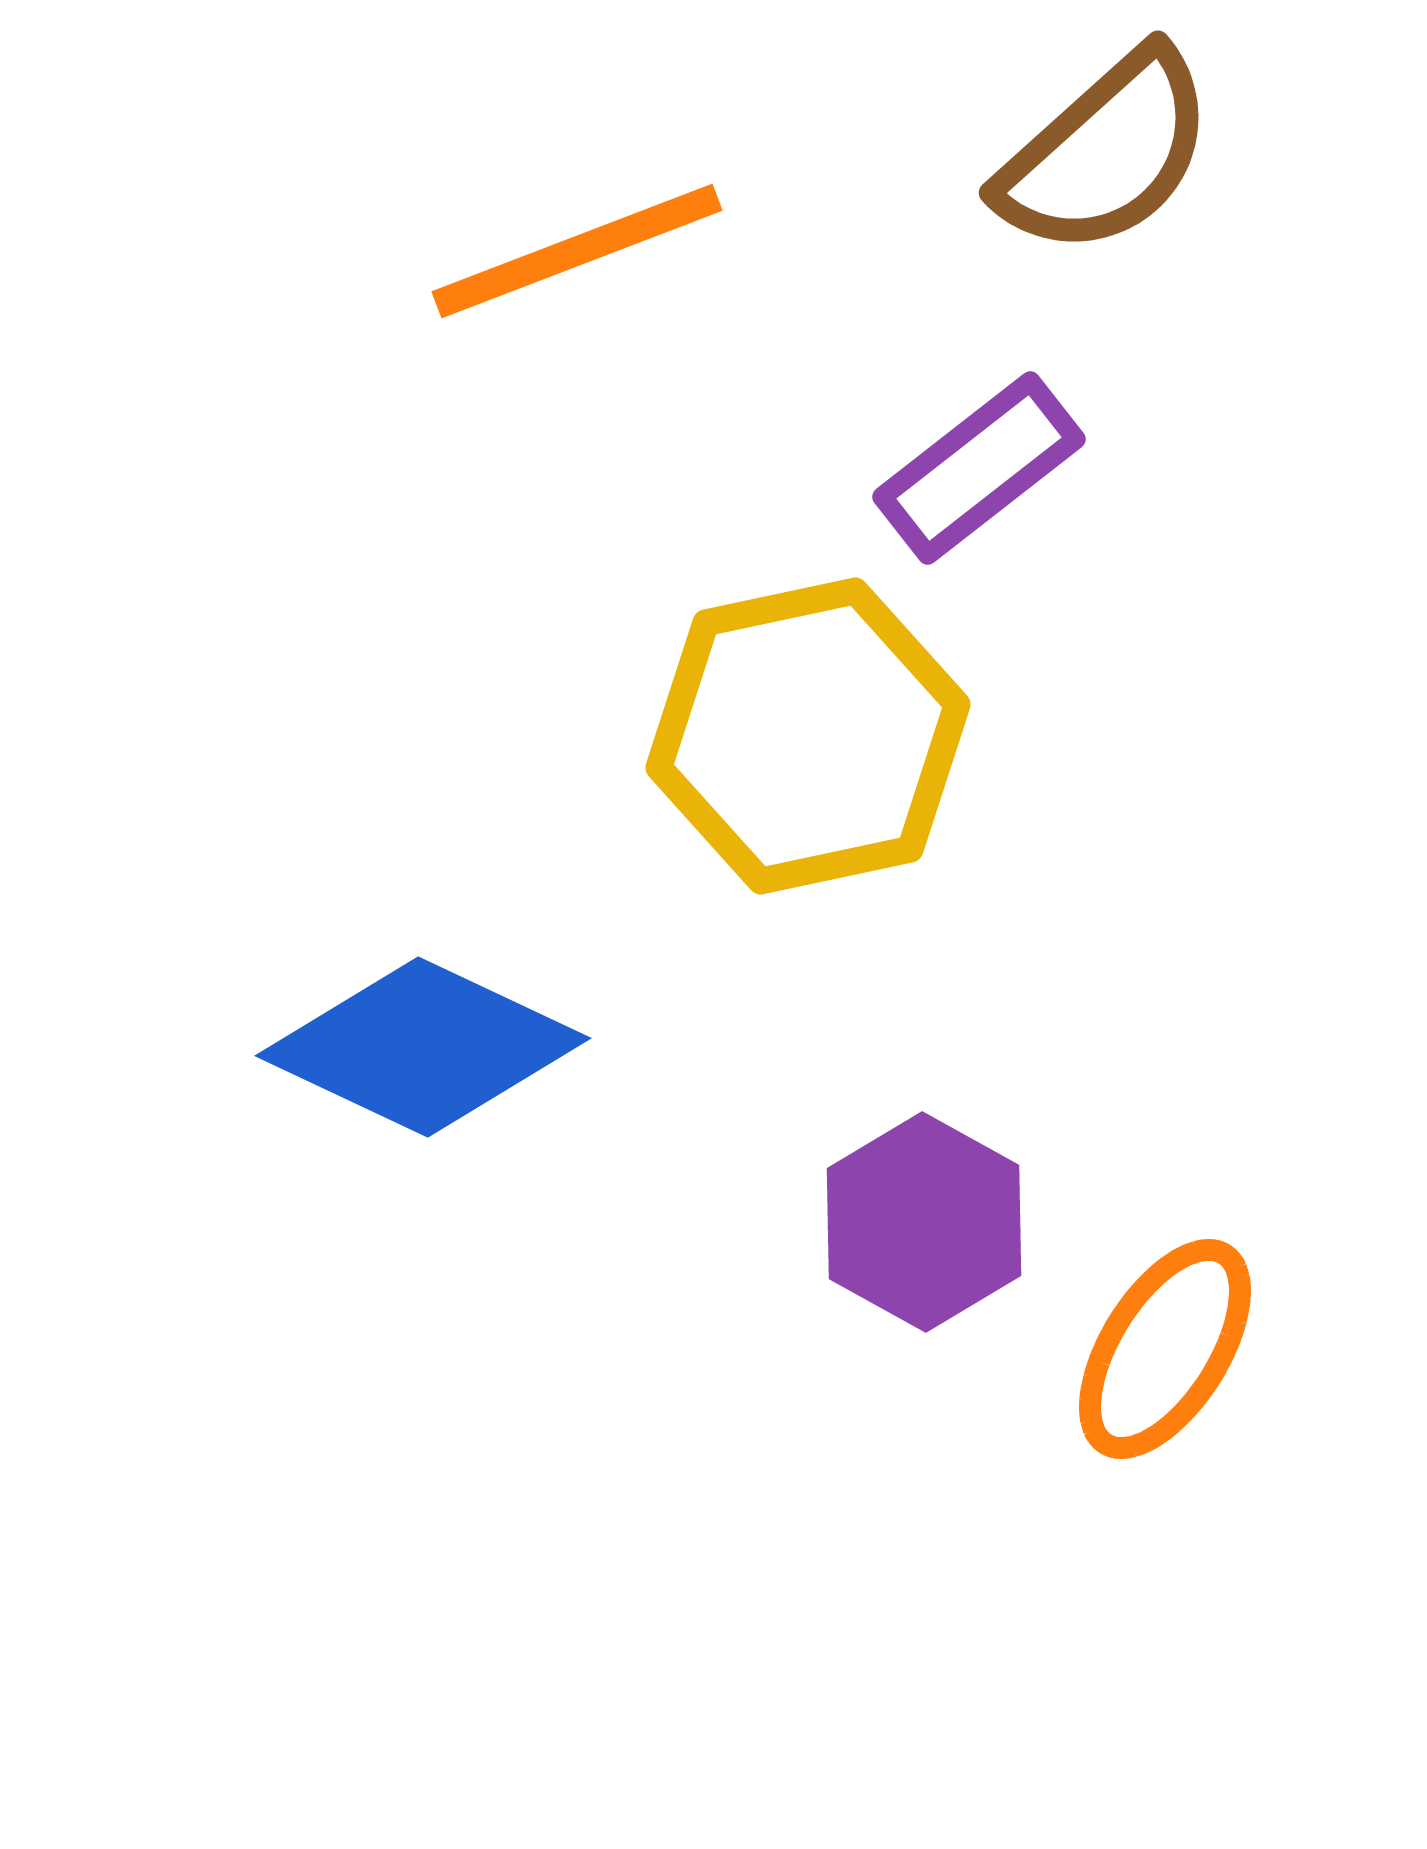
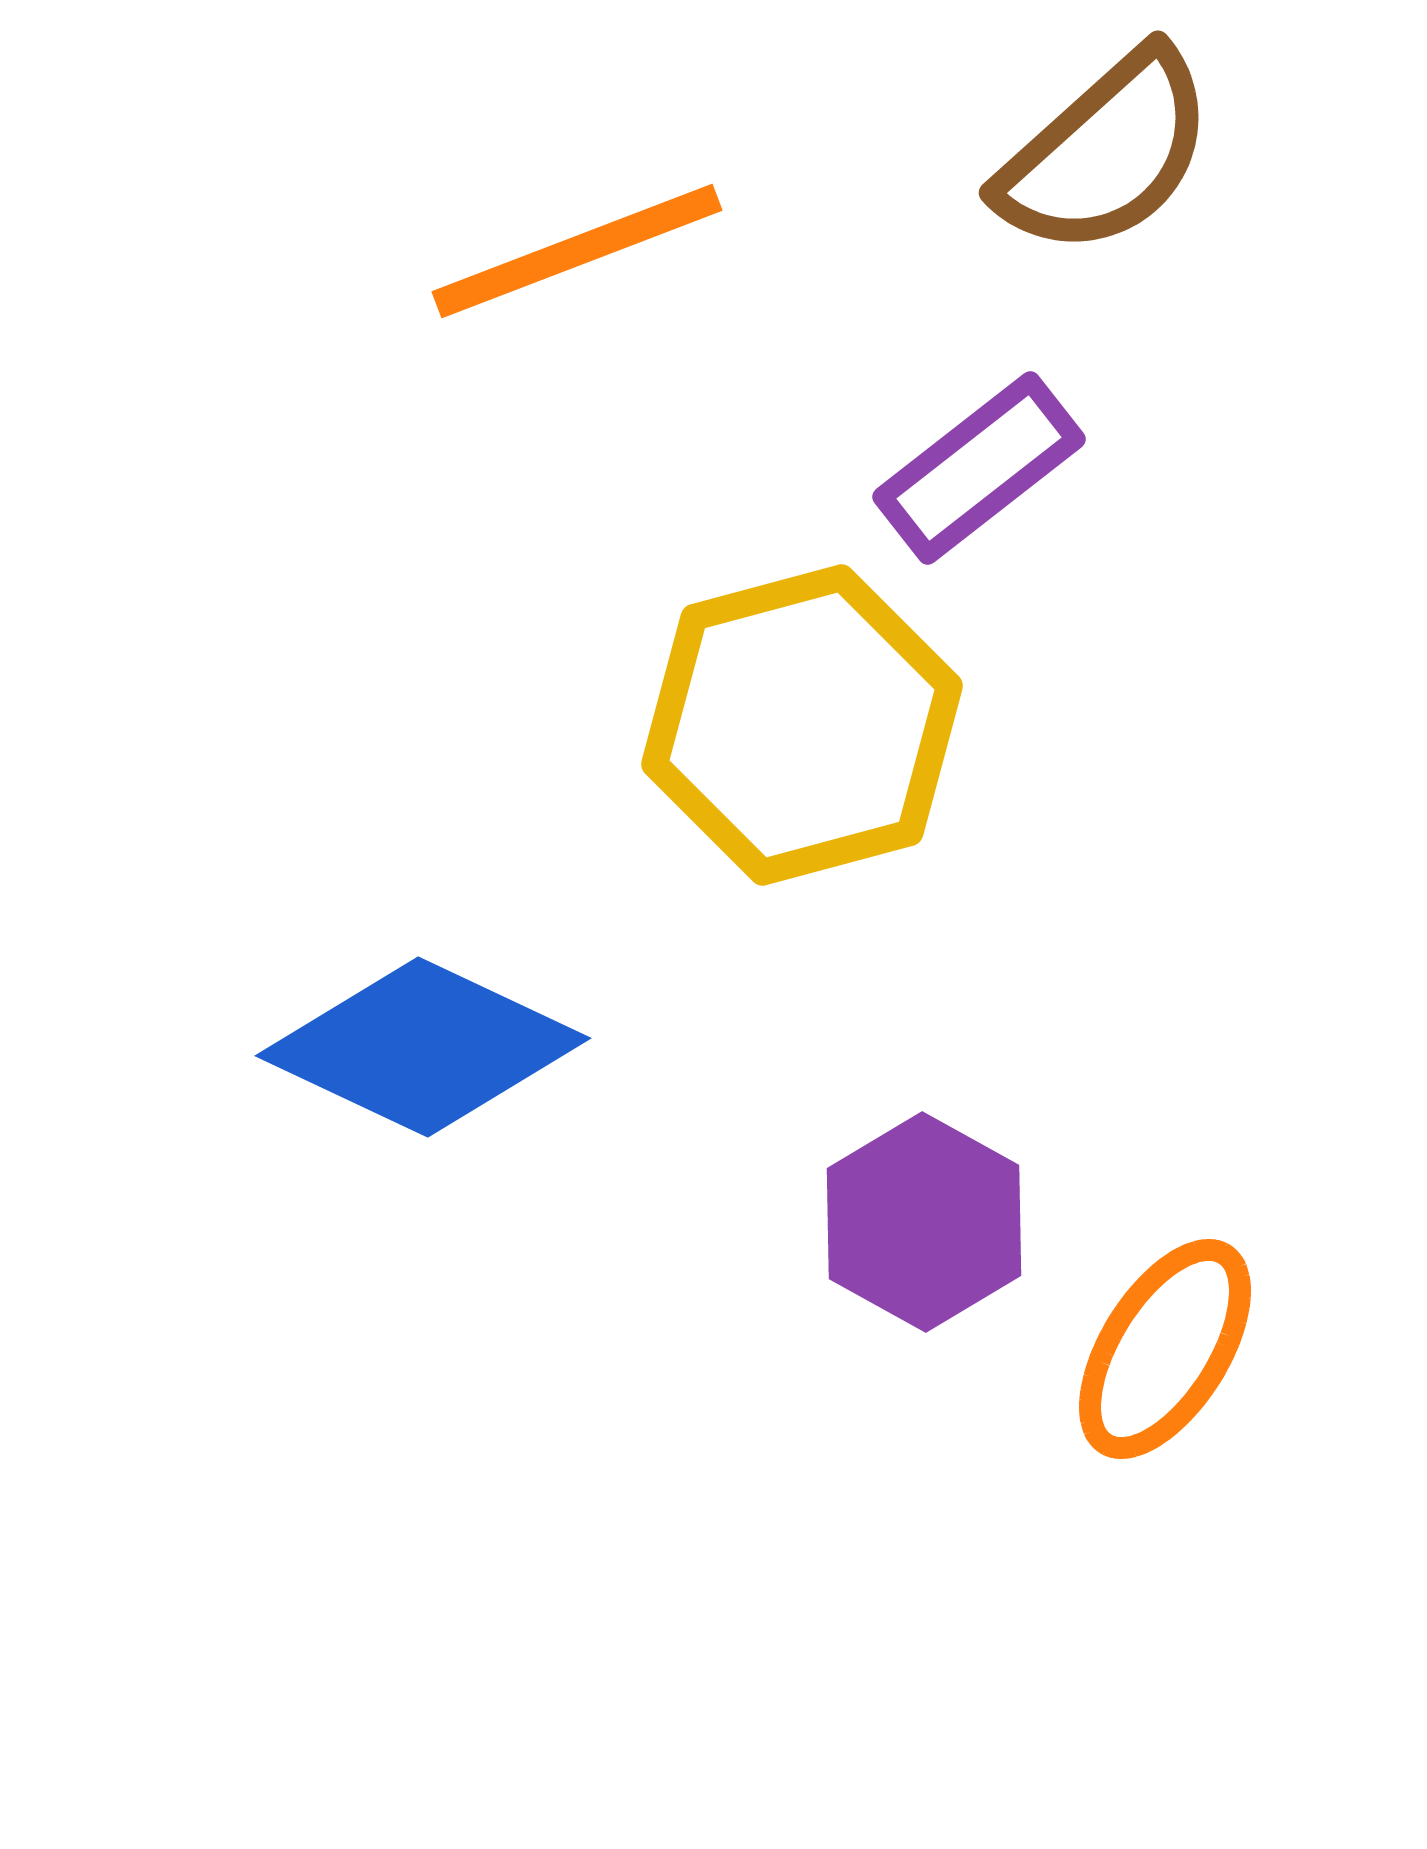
yellow hexagon: moved 6 px left, 11 px up; rotated 3 degrees counterclockwise
